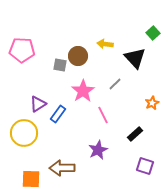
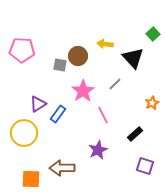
green square: moved 1 px down
black triangle: moved 2 px left
